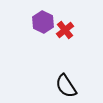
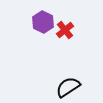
black semicircle: moved 2 px right, 1 px down; rotated 90 degrees clockwise
